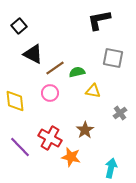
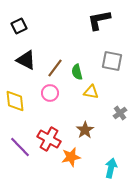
black square: rotated 14 degrees clockwise
black triangle: moved 7 px left, 6 px down
gray square: moved 1 px left, 3 px down
brown line: rotated 18 degrees counterclockwise
green semicircle: rotated 91 degrees counterclockwise
yellow triangle: moved 2 px left, 1 px down
red cross: moved 1 px left, 1 px down
orange star: rotated 24 degrees counterclockwise
